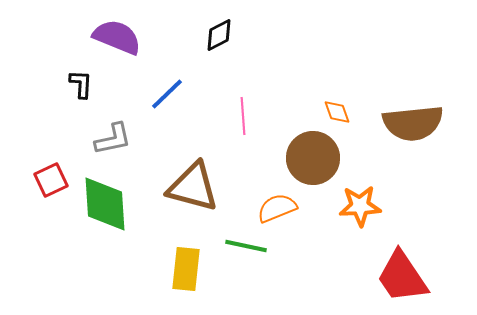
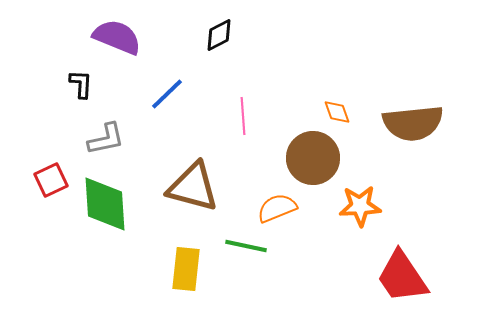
gray L-shape: moved 7 px left
